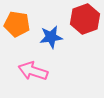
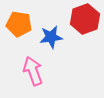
orange pentagon: moved 2 px right
pink arrow: rotated 52 degrees clockwise
